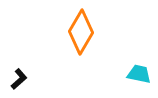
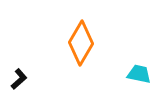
orange diamond: moved 11 px down
